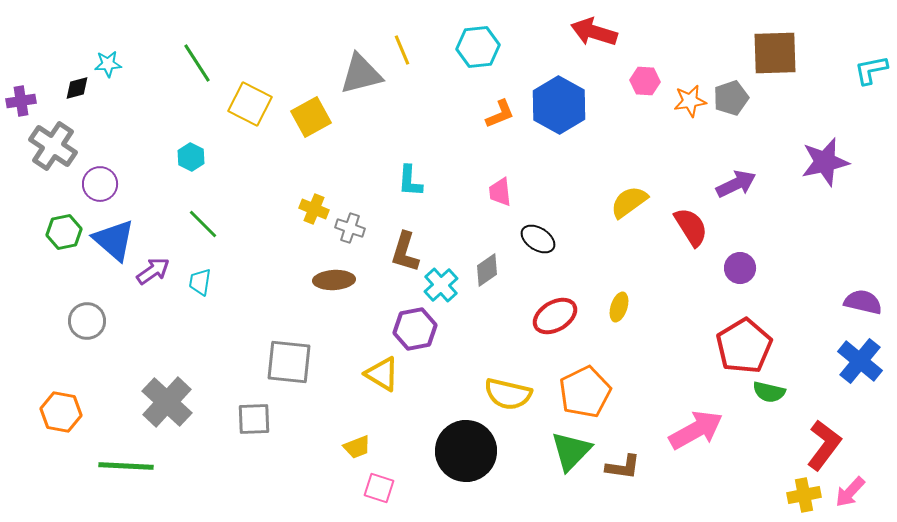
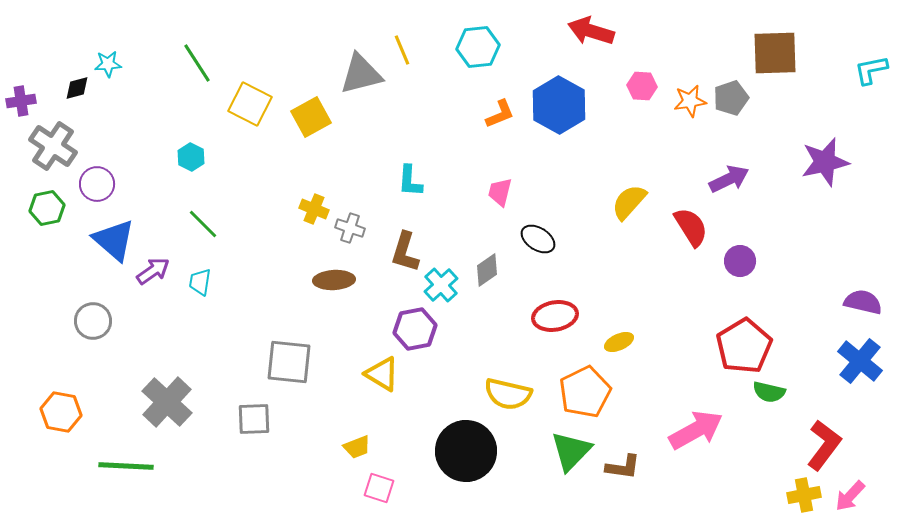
red arrow at (594, 32): moved 3 px left, 1 px up
pink hexagon at (645, 81): moved 3 px left, 5 px down
purple circle at (100, 184): moved 3 px left
purple arrow at (736, 184): moved 7 px left, 5 px up
pink trapezoid at (500, 192): rotated 20 degrees clockwise
yellow semicircle at (629, 202): rotated 12 degrees counterclockwise
green hexagon at (64, 232): moved 17 px left, 24 px up
purple circle at (740, 268): moved 7 px up
yellow ellipse at (619, 307): moved 35 px down; rotated 48 degrees clockwise
red ellipse at (555, 316): rotated 21 degrees clockwise
gray circle at (87, 321): moved 6 px right
pink arrow at (850, 492): moved 4 px down
